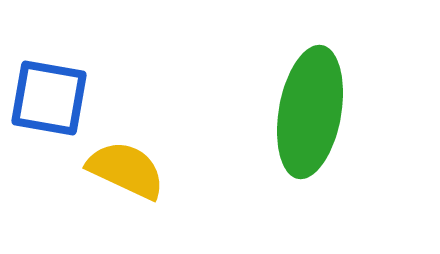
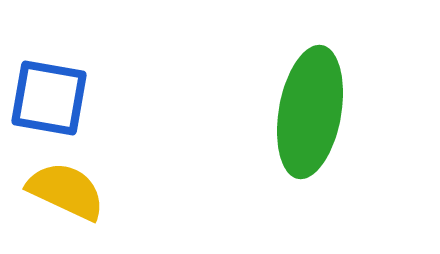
yellow semicircle: moved 60 px left, 21 px down
